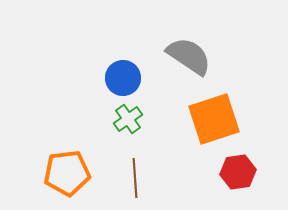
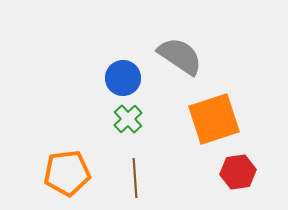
gray semicircle: moved 9 px left
green cross: rotated 8 degrees counterclockwise
